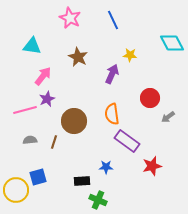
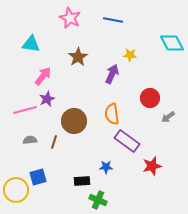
blue line: rotated 54 degrees counterclockwise
cyan triangle: moved 1 px left, 2 px up
brown star: rotated 12 degrees clockwise
